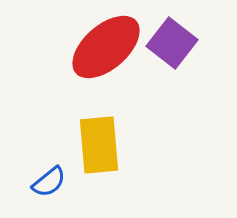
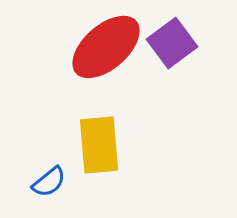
purple square: rotated 15 degrees clockwise
